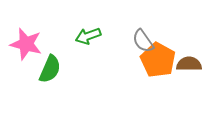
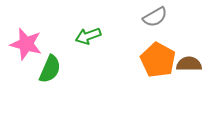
gray semicircle: moved 12 px right, 24 px up; rotated 85 degrees counterclockwise
